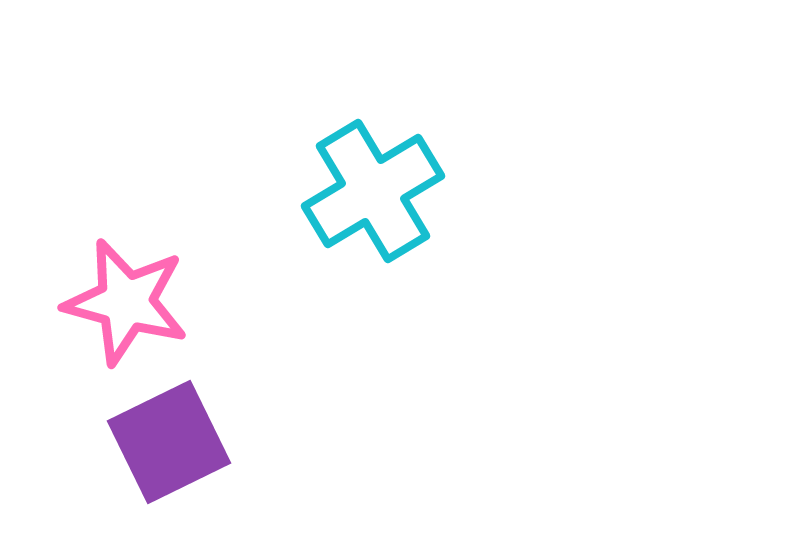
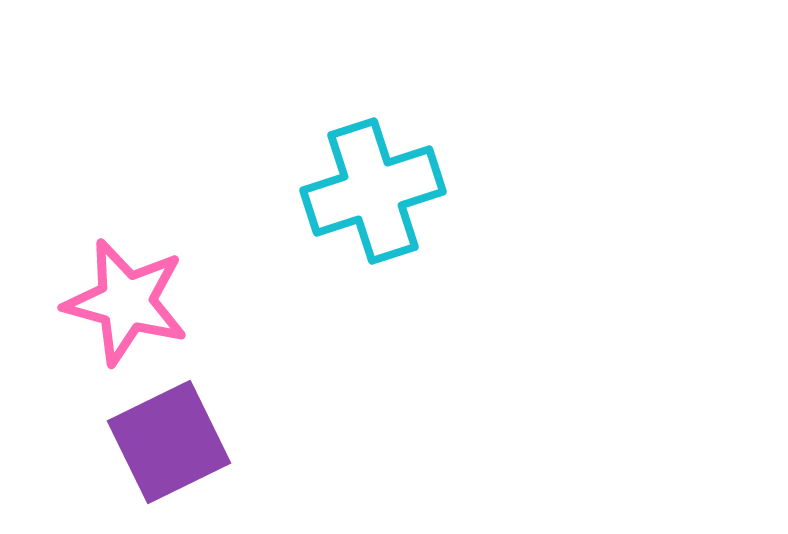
cyan cross: rotated 13 degrees clockwise
